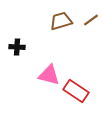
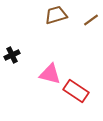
brown trapezoid: moved 5 px left, 6 px up
black cross: moved 5 px left, 8 px down; rotated 28 degrees counterclockwise
pink triangle: moved 1 px right, 1 px up
